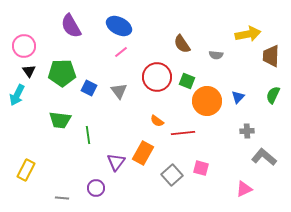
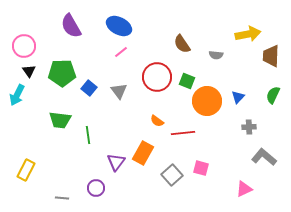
blue square: rotated 14 degrees clockwise
gray cross: moved 2 px right, 4 px up
